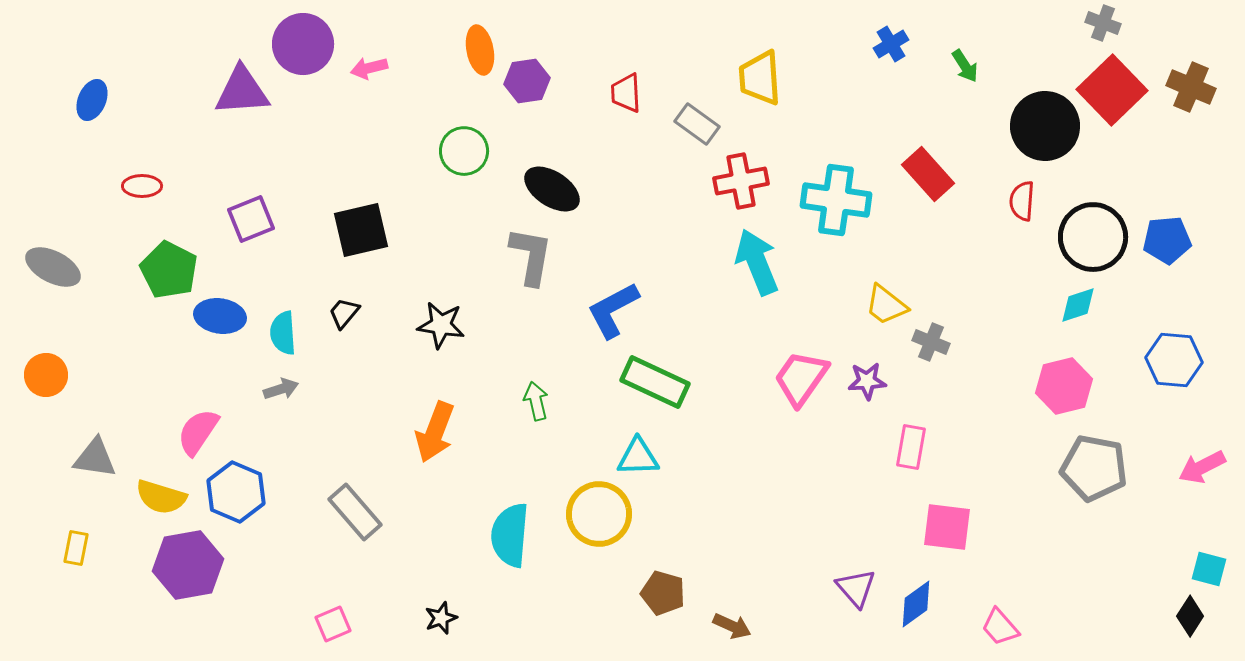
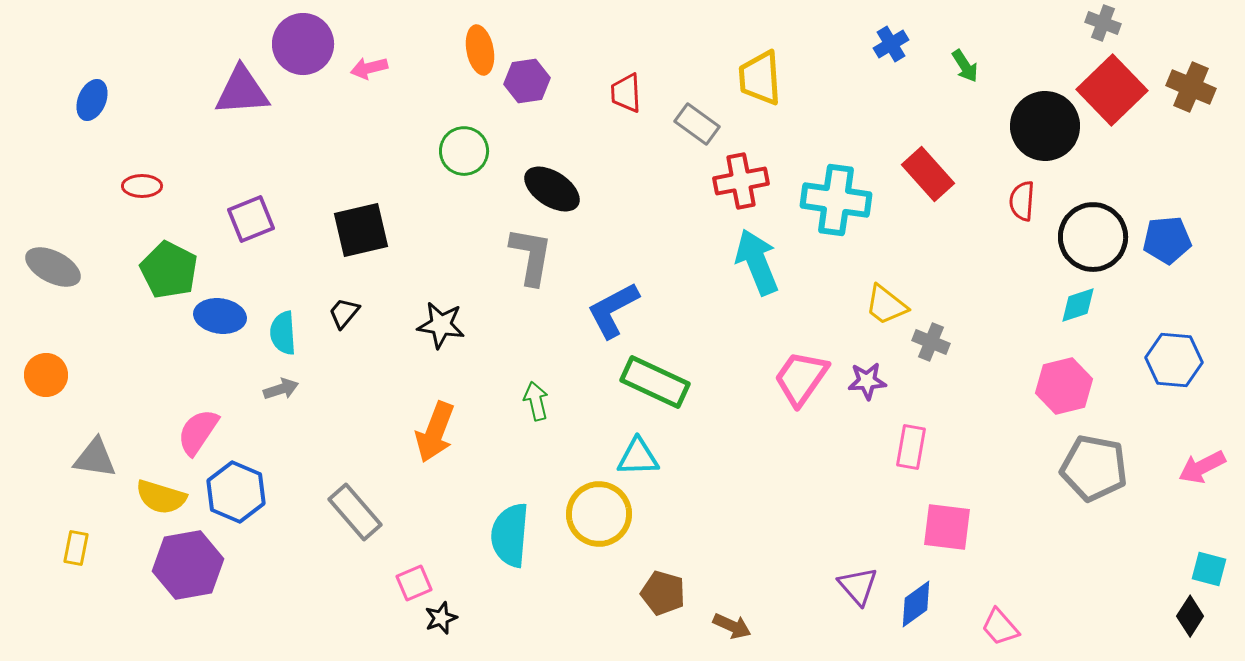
purple triangle at (856, 588): moved 2 px right, 2 px up
pink square at (333, 624): moved 81 px right, 41 px up
